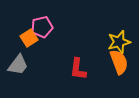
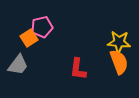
yellow star: rotated 20 degrees clockwise
